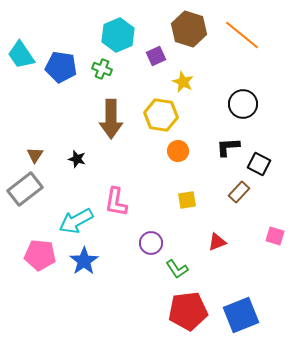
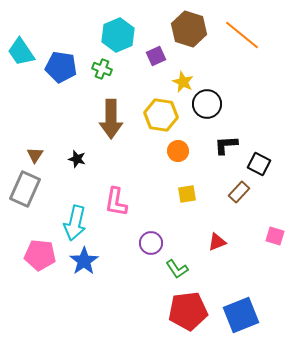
cyan trapezoid: moved 3 px up
black circle: moved 36 px left
black L-shape: moved 2 px left, 2 px up
gray rectangle: rotated 28 degrees counterclockwise
yellow square: moved 6 px up
cyan arrow: moved 1 px left, 2 px down; rotated 48 degrees counterclockwise
